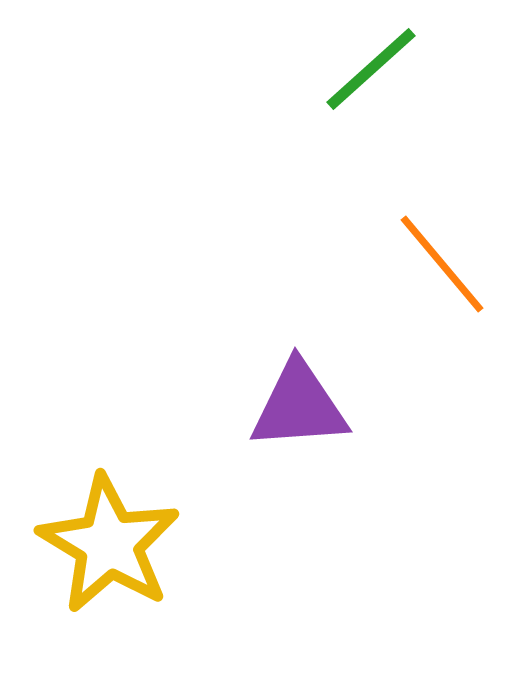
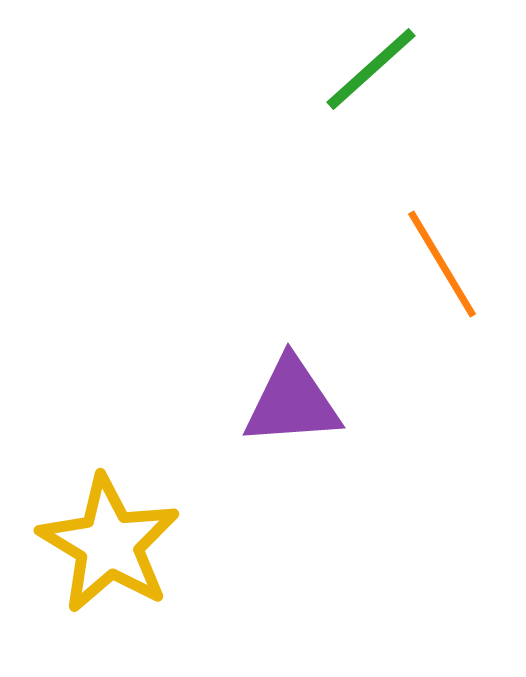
orange line: rotated 9 degrees clockwise
purple triangle: moved 7 px left, 4 px up
